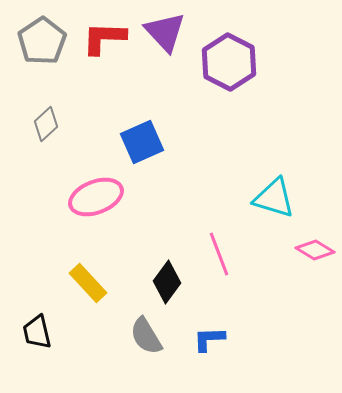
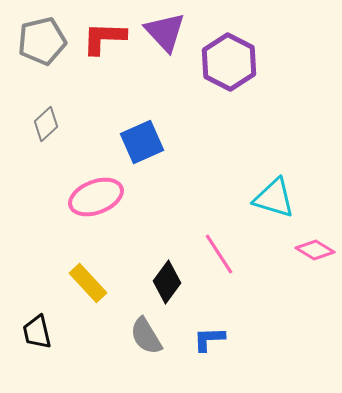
gray pentagon: rotated 21 degrees clockwise
pink line: rotated 12 degrees counterclockwise
